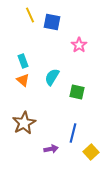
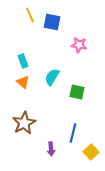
pink star: rotated 28 degrees counterclockwise
orange triangle: moved 2 px down
purple arrow: rotated 96 degrees clockwise
